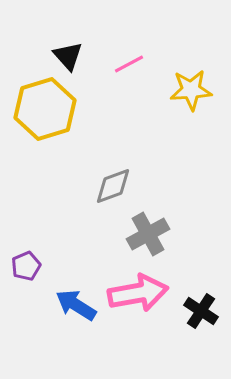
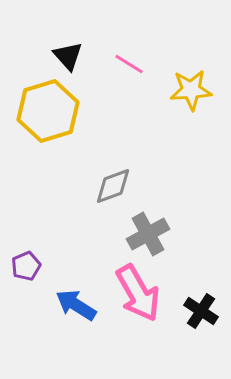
pink line: rotated 60 degrees clockwise
yellow hexagon: moved 3 px right, 2 px down
pink arrow: rotated 70 degrees clockwise
